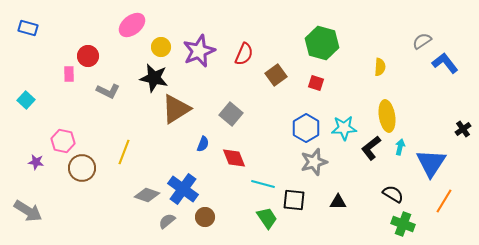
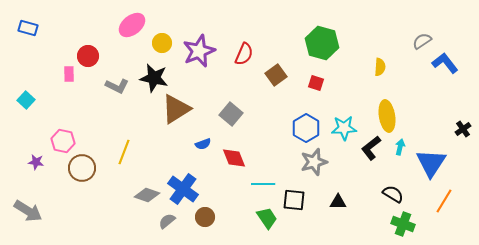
yellow circle at (161, 47): moved 1 px right, 4 px up
gray L-shape at (108, 91): moved 9 px right, 5 px up
blue semicircle at (203, 144): rotated 49 degrees clockwise
cyan line at (263, 184): rotated 15 degrees counterclockwise
